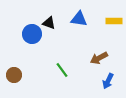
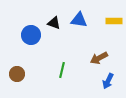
blue triangle: moved 1 px down
black triangle: moved 5 px right
blue circle: moved 1 px left, 1 px down
green line: rotated 49 degrees clockwise
brown circle: moved 3 px right, 1 px up
